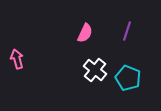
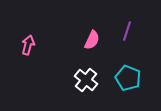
pink semicircle: moved 7 px right, 7 px down
pink arrow: moved 11 px right, 14 px up; rotated 30 degrees clockwise
white cross: moved 9 px left, 10 px down
